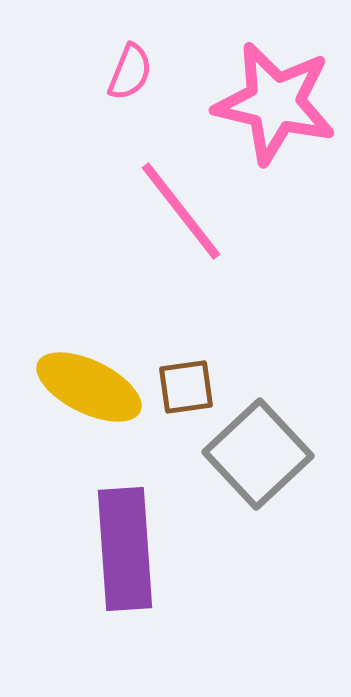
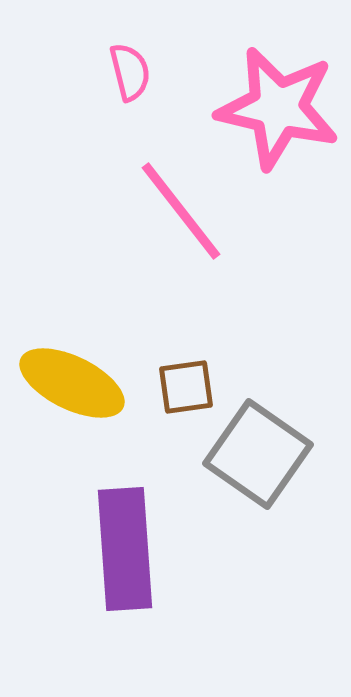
pink semicircle: rotated 36 degrees counterclockwise
pink star: moved 3 px right, 5 px down
yellow ellipse: moved 17 px left, 4 px up
gray square: rotated 12 degrees counterclockwise
